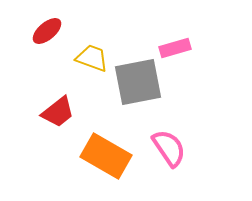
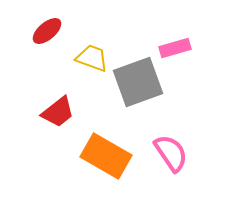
gray square: rotated 9 degrees counterclockwise
pink semicircle: moved 2 px right, 5 px down
